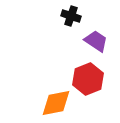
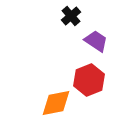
black cross: rotated 30 degrees clockwise
red hexagon: moved 1 px right, 1 px down
